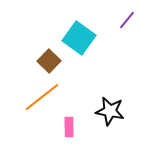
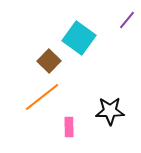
black star: rotated 12 degrees counterclockwise
